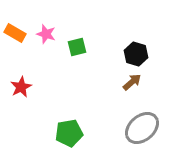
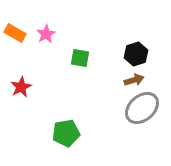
pink star: rotated 24 degrees clockwise
green square: moved 3 px right, 11 px down; rotated 24 degrees clockwise
black hexagon: rotated 25 degrees clockwise
brown arrow: moved 2 px right, 2 px up; rotated 24 degrees clockwise
gray ellipse: moved 20 px up
green pentagon: moved 3 px left
